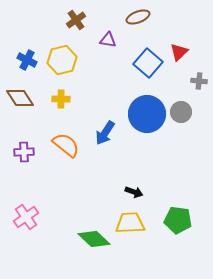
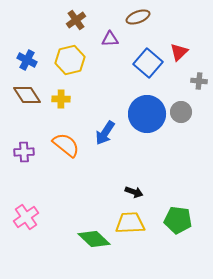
purple triangle: moved 2 px right, 1 px up; rotated 12 degrees counterclockwise
yellow hexagon: moved 8 px right
brown diamond: moved 7 px right, 3 px up
